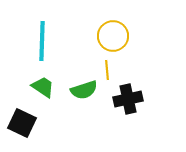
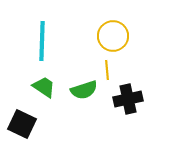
green trapezoid: moved 1 px right
black square: moved 1 px down
